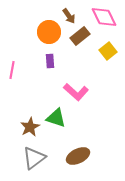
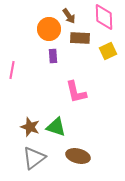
pink diamond: rotated 24 degrees clockwise
orange circle: moved 3 px up
brown rectangle: moved 2 px down; rotated 42 degrees clockwise
yellow square: rotated 12 degrees clockwise
purple rectangle: moved 3 px right, 5 px up
pink L-shape: rotated 35 degrees clockwise
green triangle: moved 9 px down
brown star: rotated 24 degrees counterclockwise
brown ellipse: rotated 40 degrees clockwise
